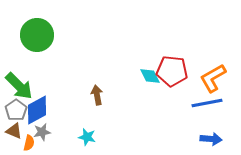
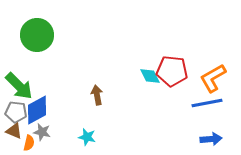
gray pentagon: moved 2 px down; rotated 30 degrees counterclockwise
gray star: rotated 24 degrees clockwise
blue arrow: rotated 10 degrees counterclockwise
